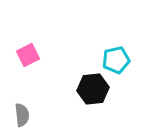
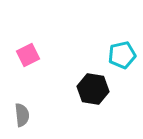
cyan pentagon: moved 6 px right, 5 px up
black hexagon: rotated 16 degrees clockwise
